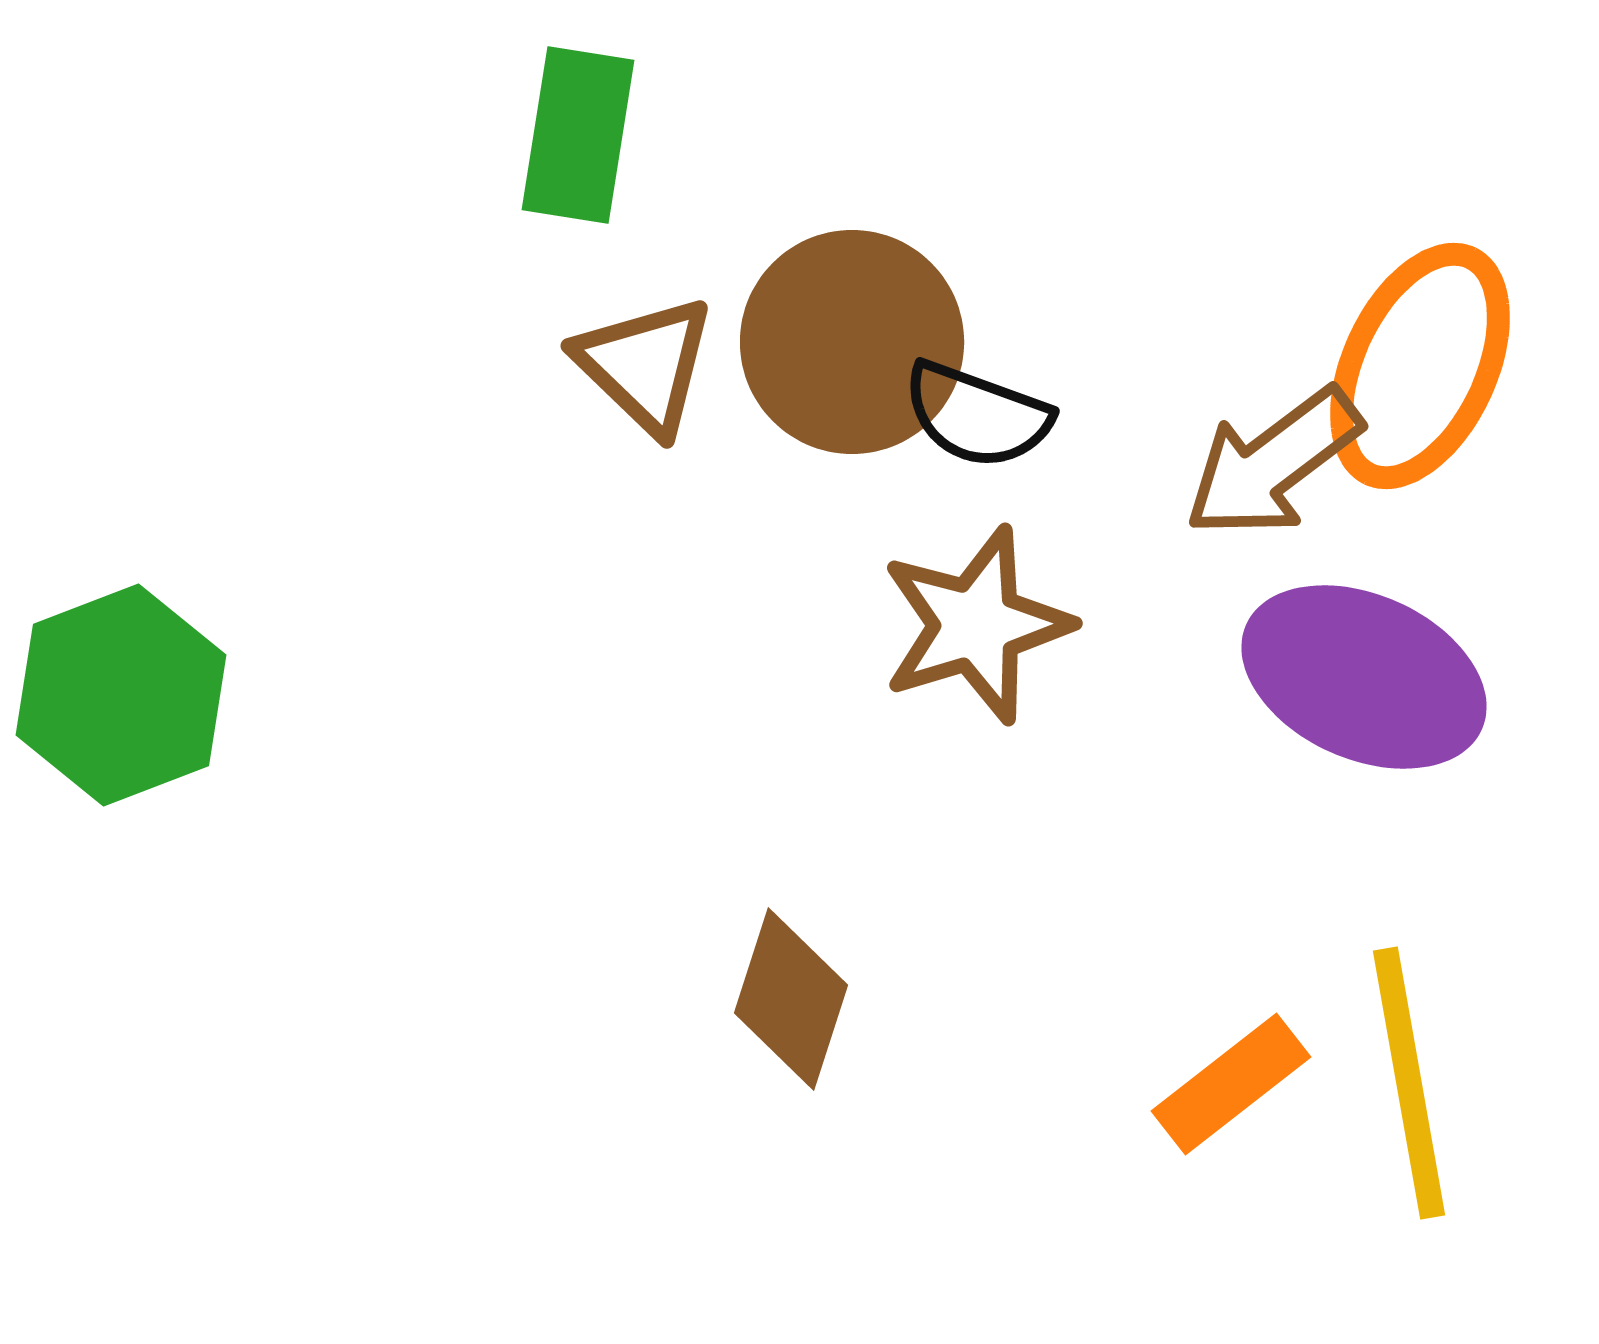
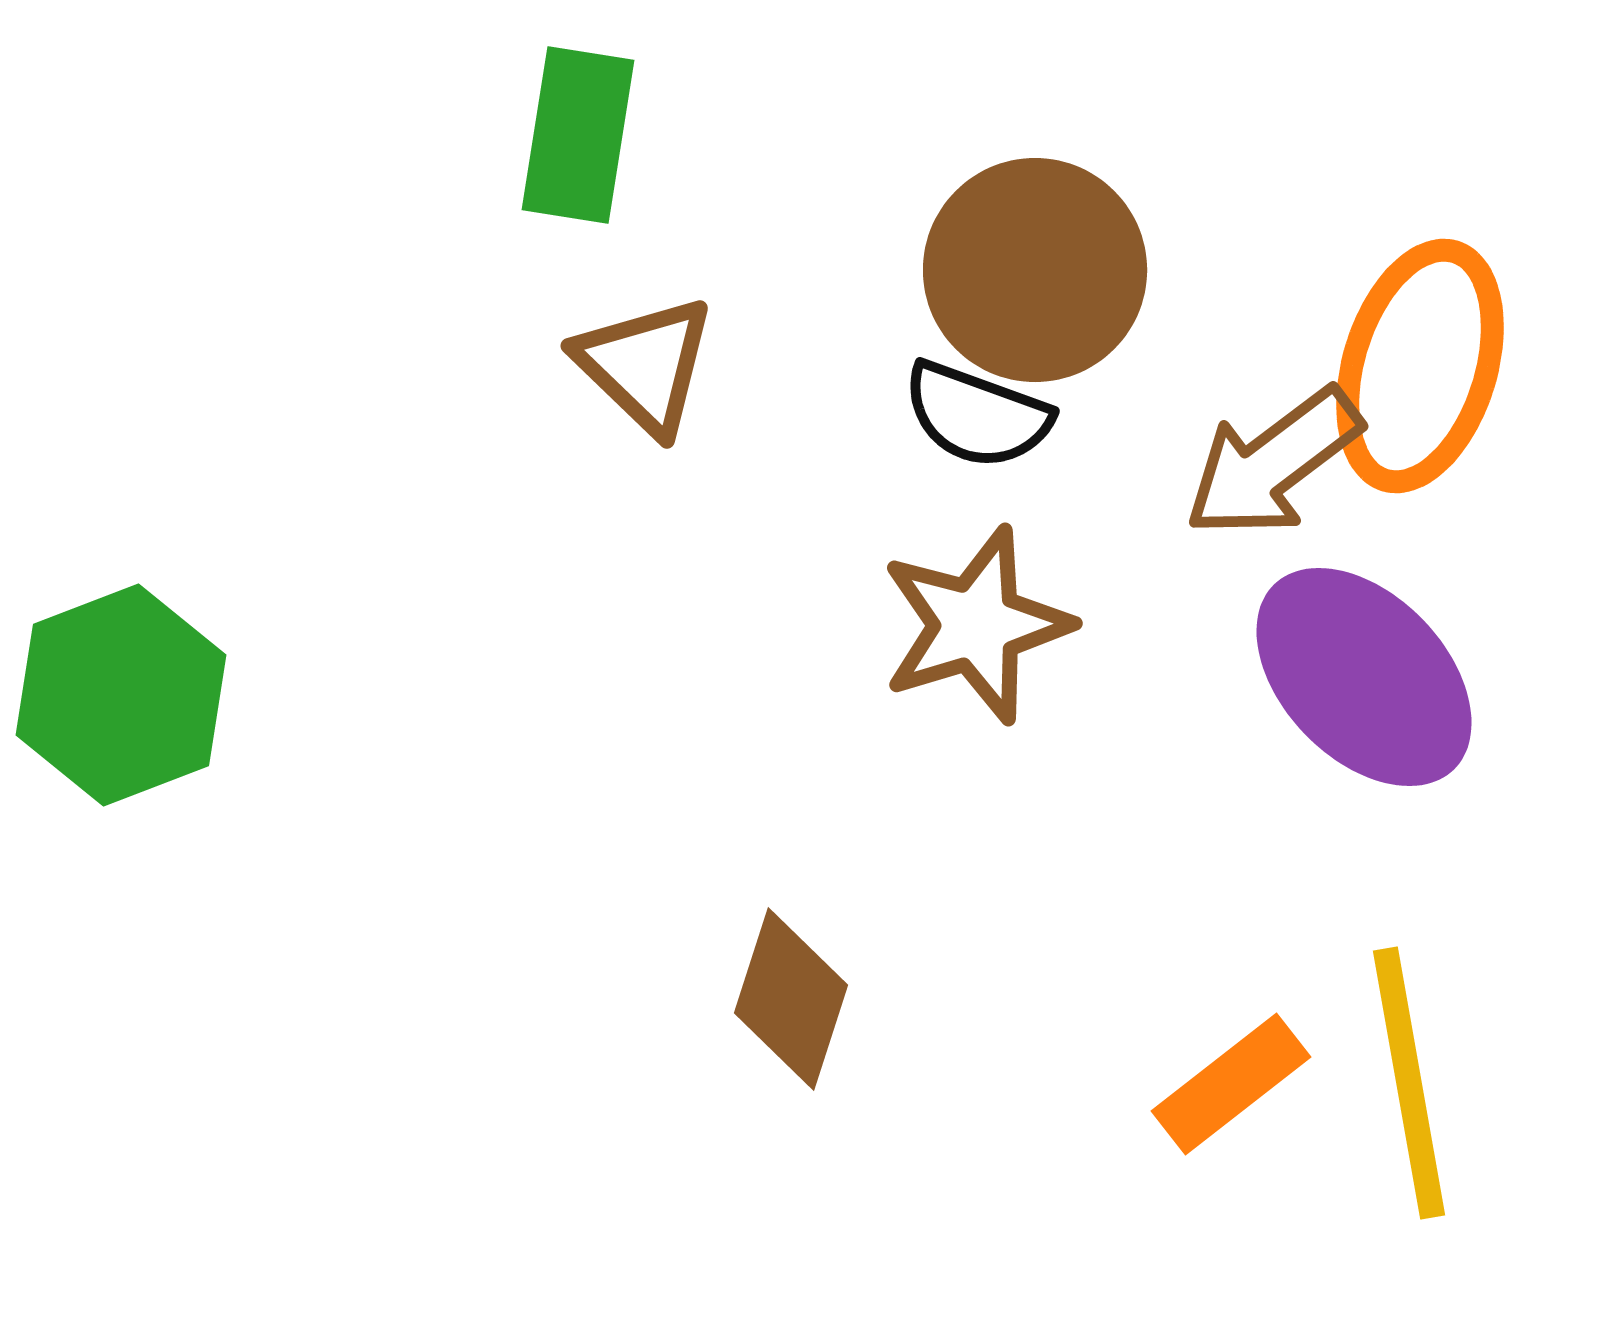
brown circle: moved 183 px right, 72 px up
orange ellipse: rotated 8 degrees counterclockwise
purple ellipse: rotated 22 degrees clockwise
